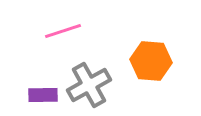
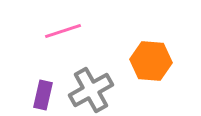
gray cross: moved 2 px right, 5 px down
purple rectangle: rotated 76 degrees counterclockwise
